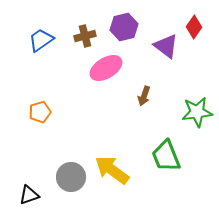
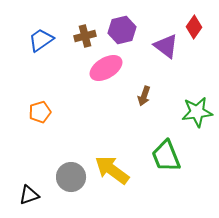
purple hexagon: moved 2 px left, 3 px down
